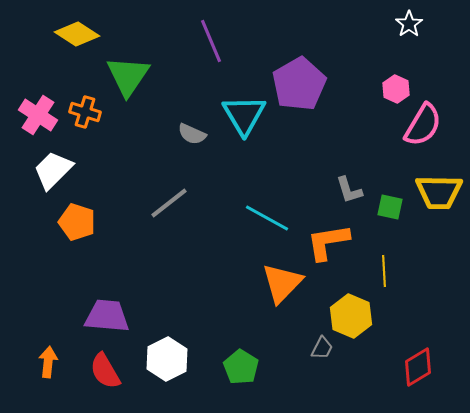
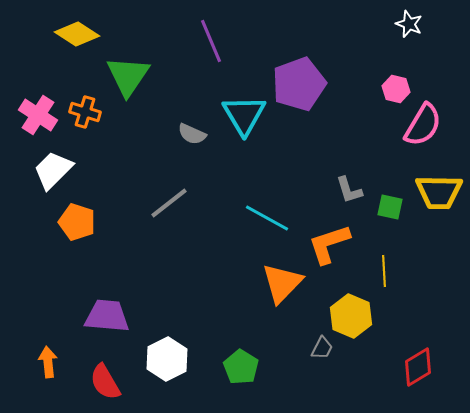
white star: rotated 16 degrees counterclockwise
purple pentagon: rotated 10 degrees clockwise
pink hexagon: rotated 12 degrees counterclockwise
orange L-shape: moved 1 px right, 2 px down; rotated 9 degrees counterclockwise
orange arrow: rotated 12 degrees counterclockwise
red semicircle: moved 11 px down
